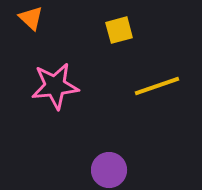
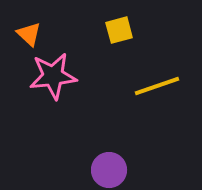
orange triangle: moved 2 px left, 16 px down
pink star: moved 2 px left, 10 px up
